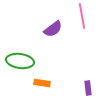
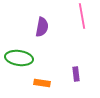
purple semicircle: moved 11 px left, 2 px up; rotated 42 degrees counterclockwise
green ellipse: moved 1 px left, 3 px up
purple rectangle: moved 12 px left, 14 px up
